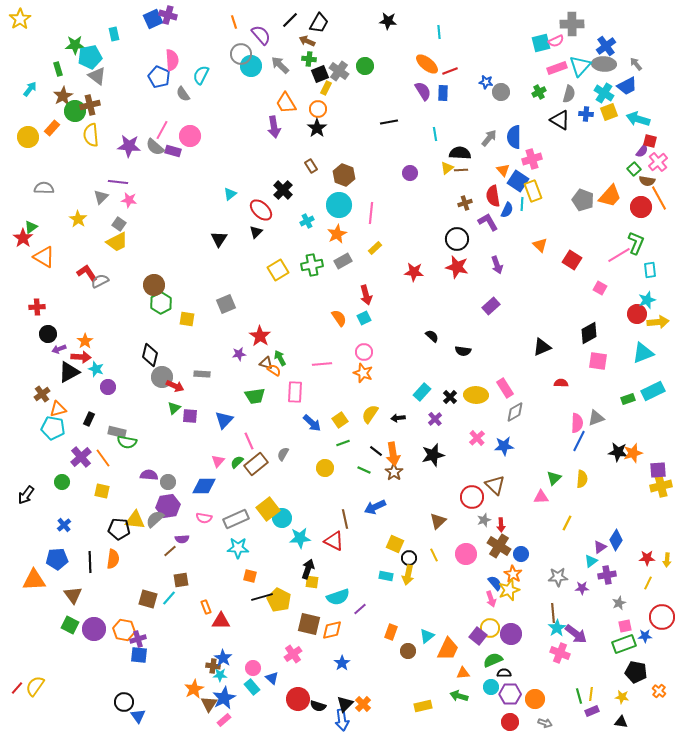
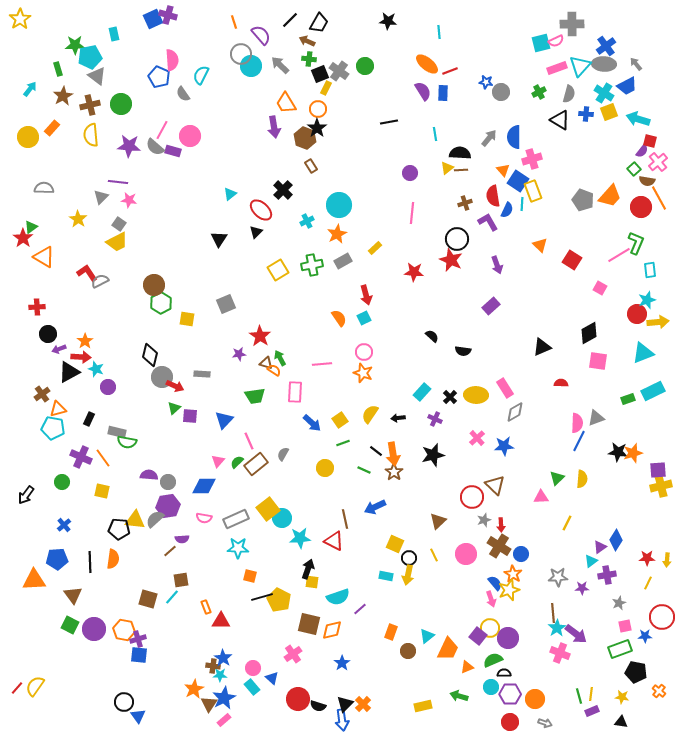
green circle at (75, 111): moved 46 px right, 7 px up
brown hexagon at (344, 175): moved 39 px left, 37 px up
pink line at (371, 213): moved 41 px right
red star at (457, 267): moved 6 px left, 7 px up; rotated 10 degrees clockwise
purple cross at (435, 419): rotated 24 degrees counterclockwise
purple cross at (81, 457): rotated 25 degrees counterclockwise
green triangle at (554, 478): moved 3 px right
cyan line at (169, 598): moved 3 px right, 1 px up
purple circle at (511, 634): moved 3 px left, 4 px down
green rectangle at (624, 644): moved 4 px left, 5 px down
orange triangle at (463, 673): moved 4 px right, 6 px up; rotated 16 degrees counterclockwise
